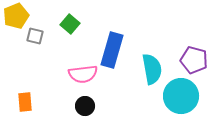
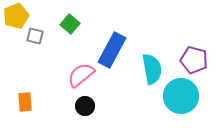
blue rectangle: rotated 12 degrees clockwise
pink semicircle: moved 2 px left, 1 px down; rotated 148 degrees clockwise
